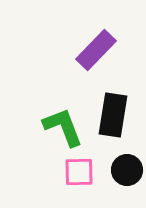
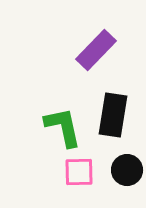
green L-shape: rotated 9 degrees clockwise
